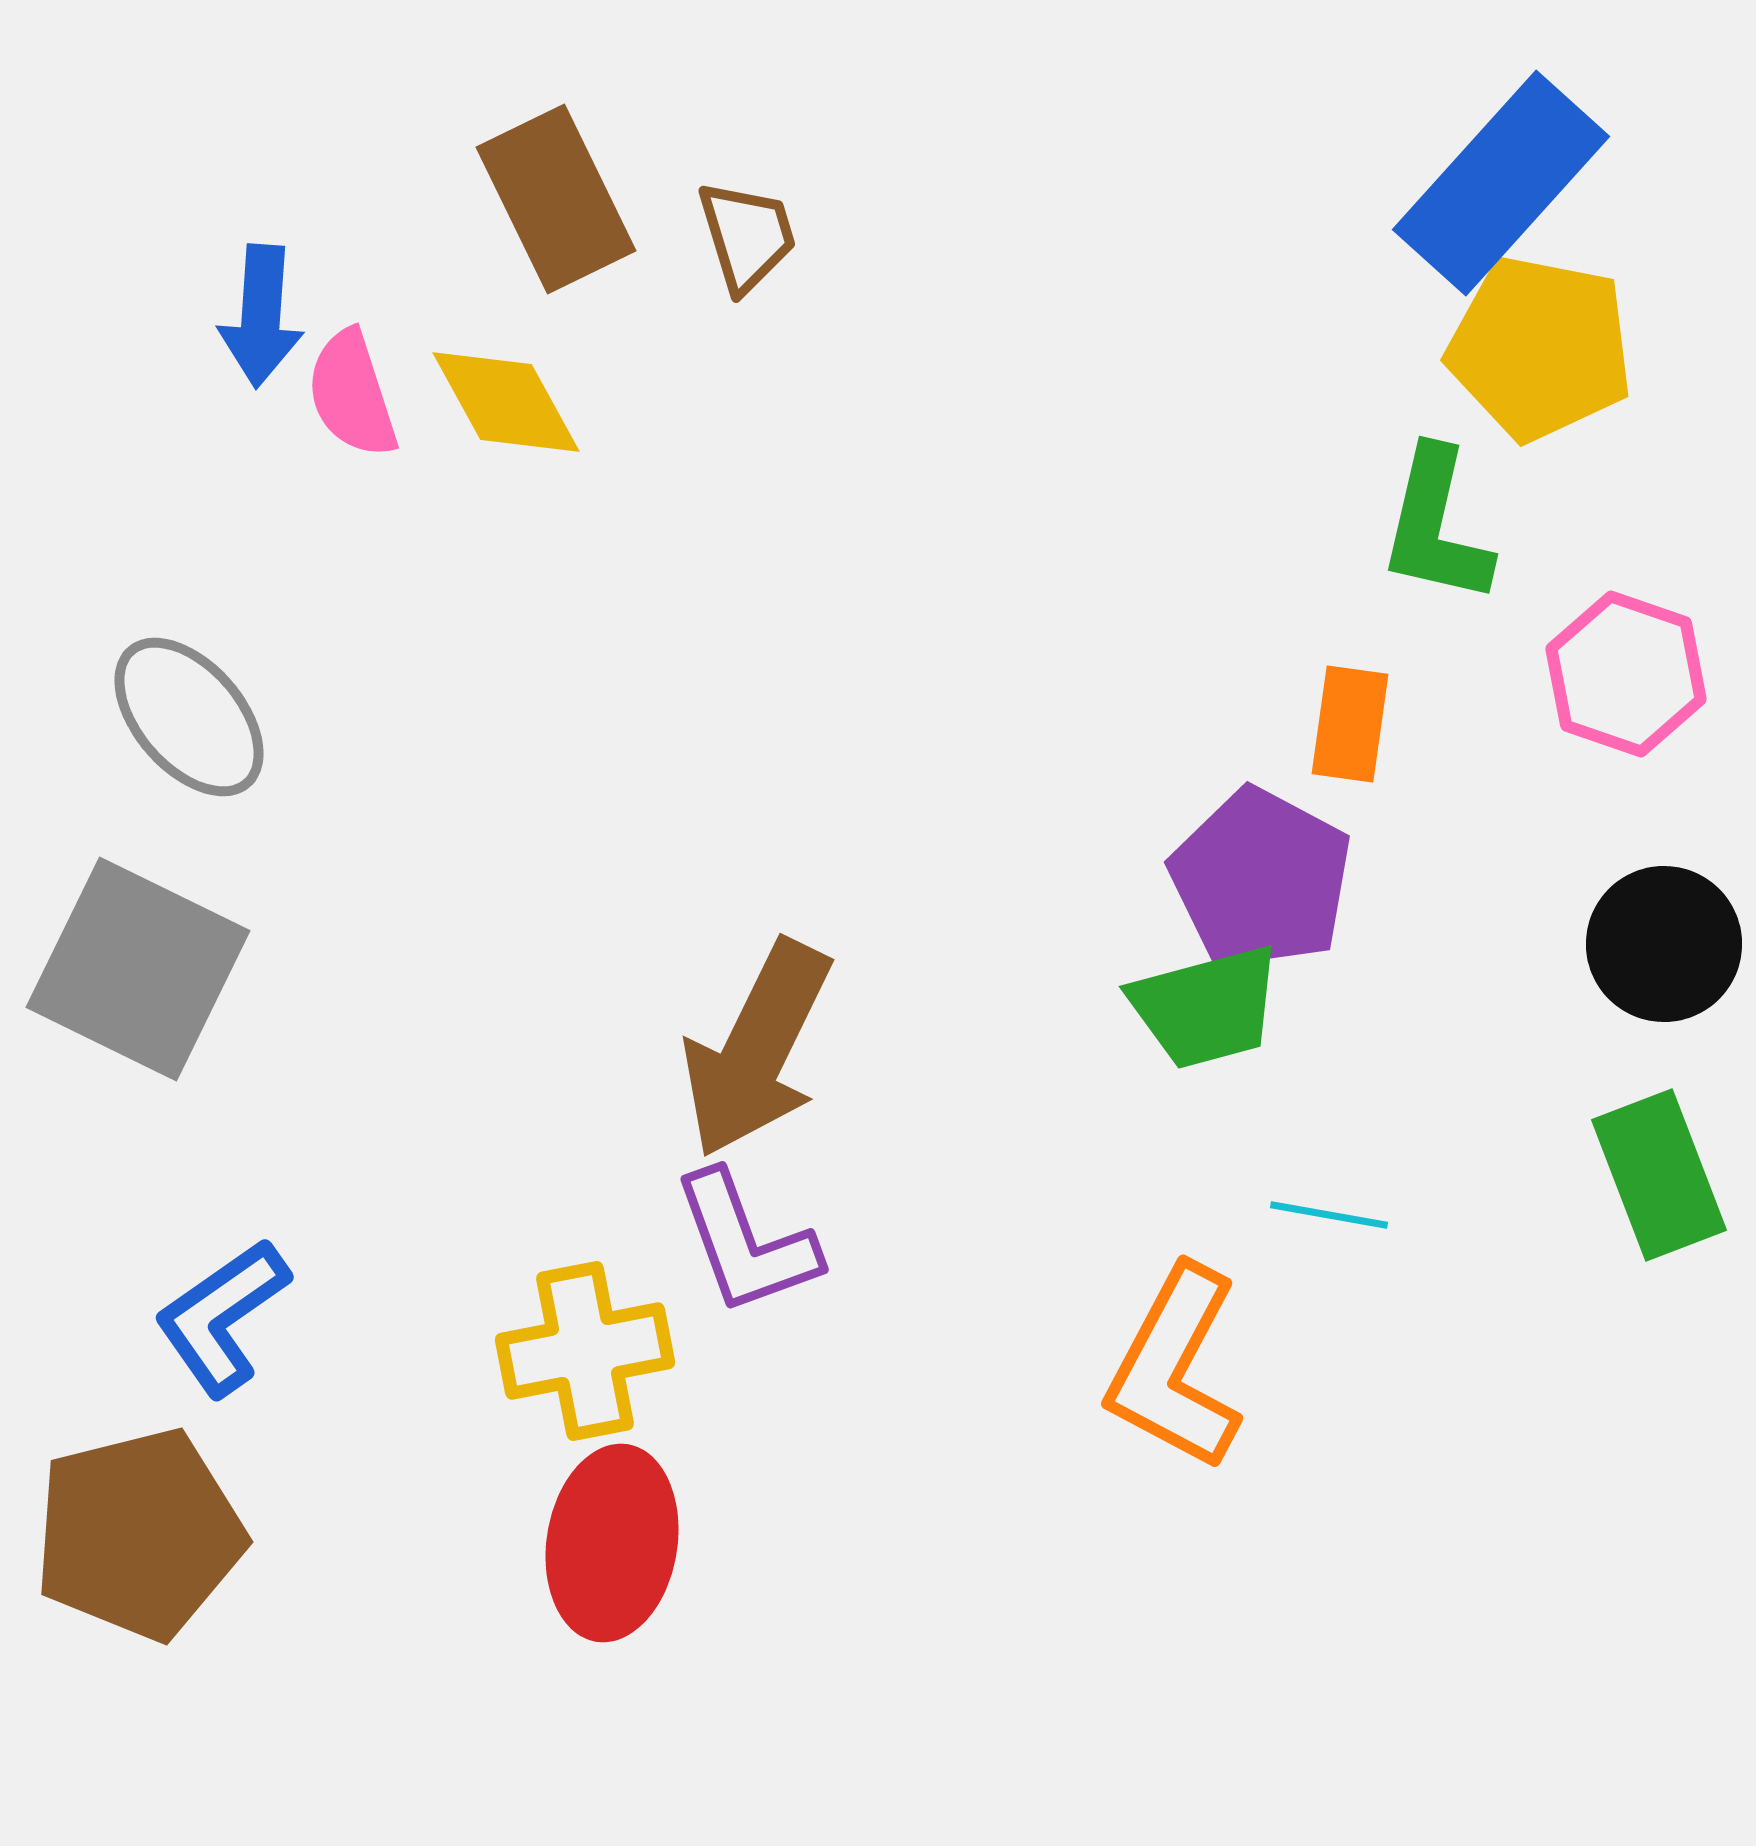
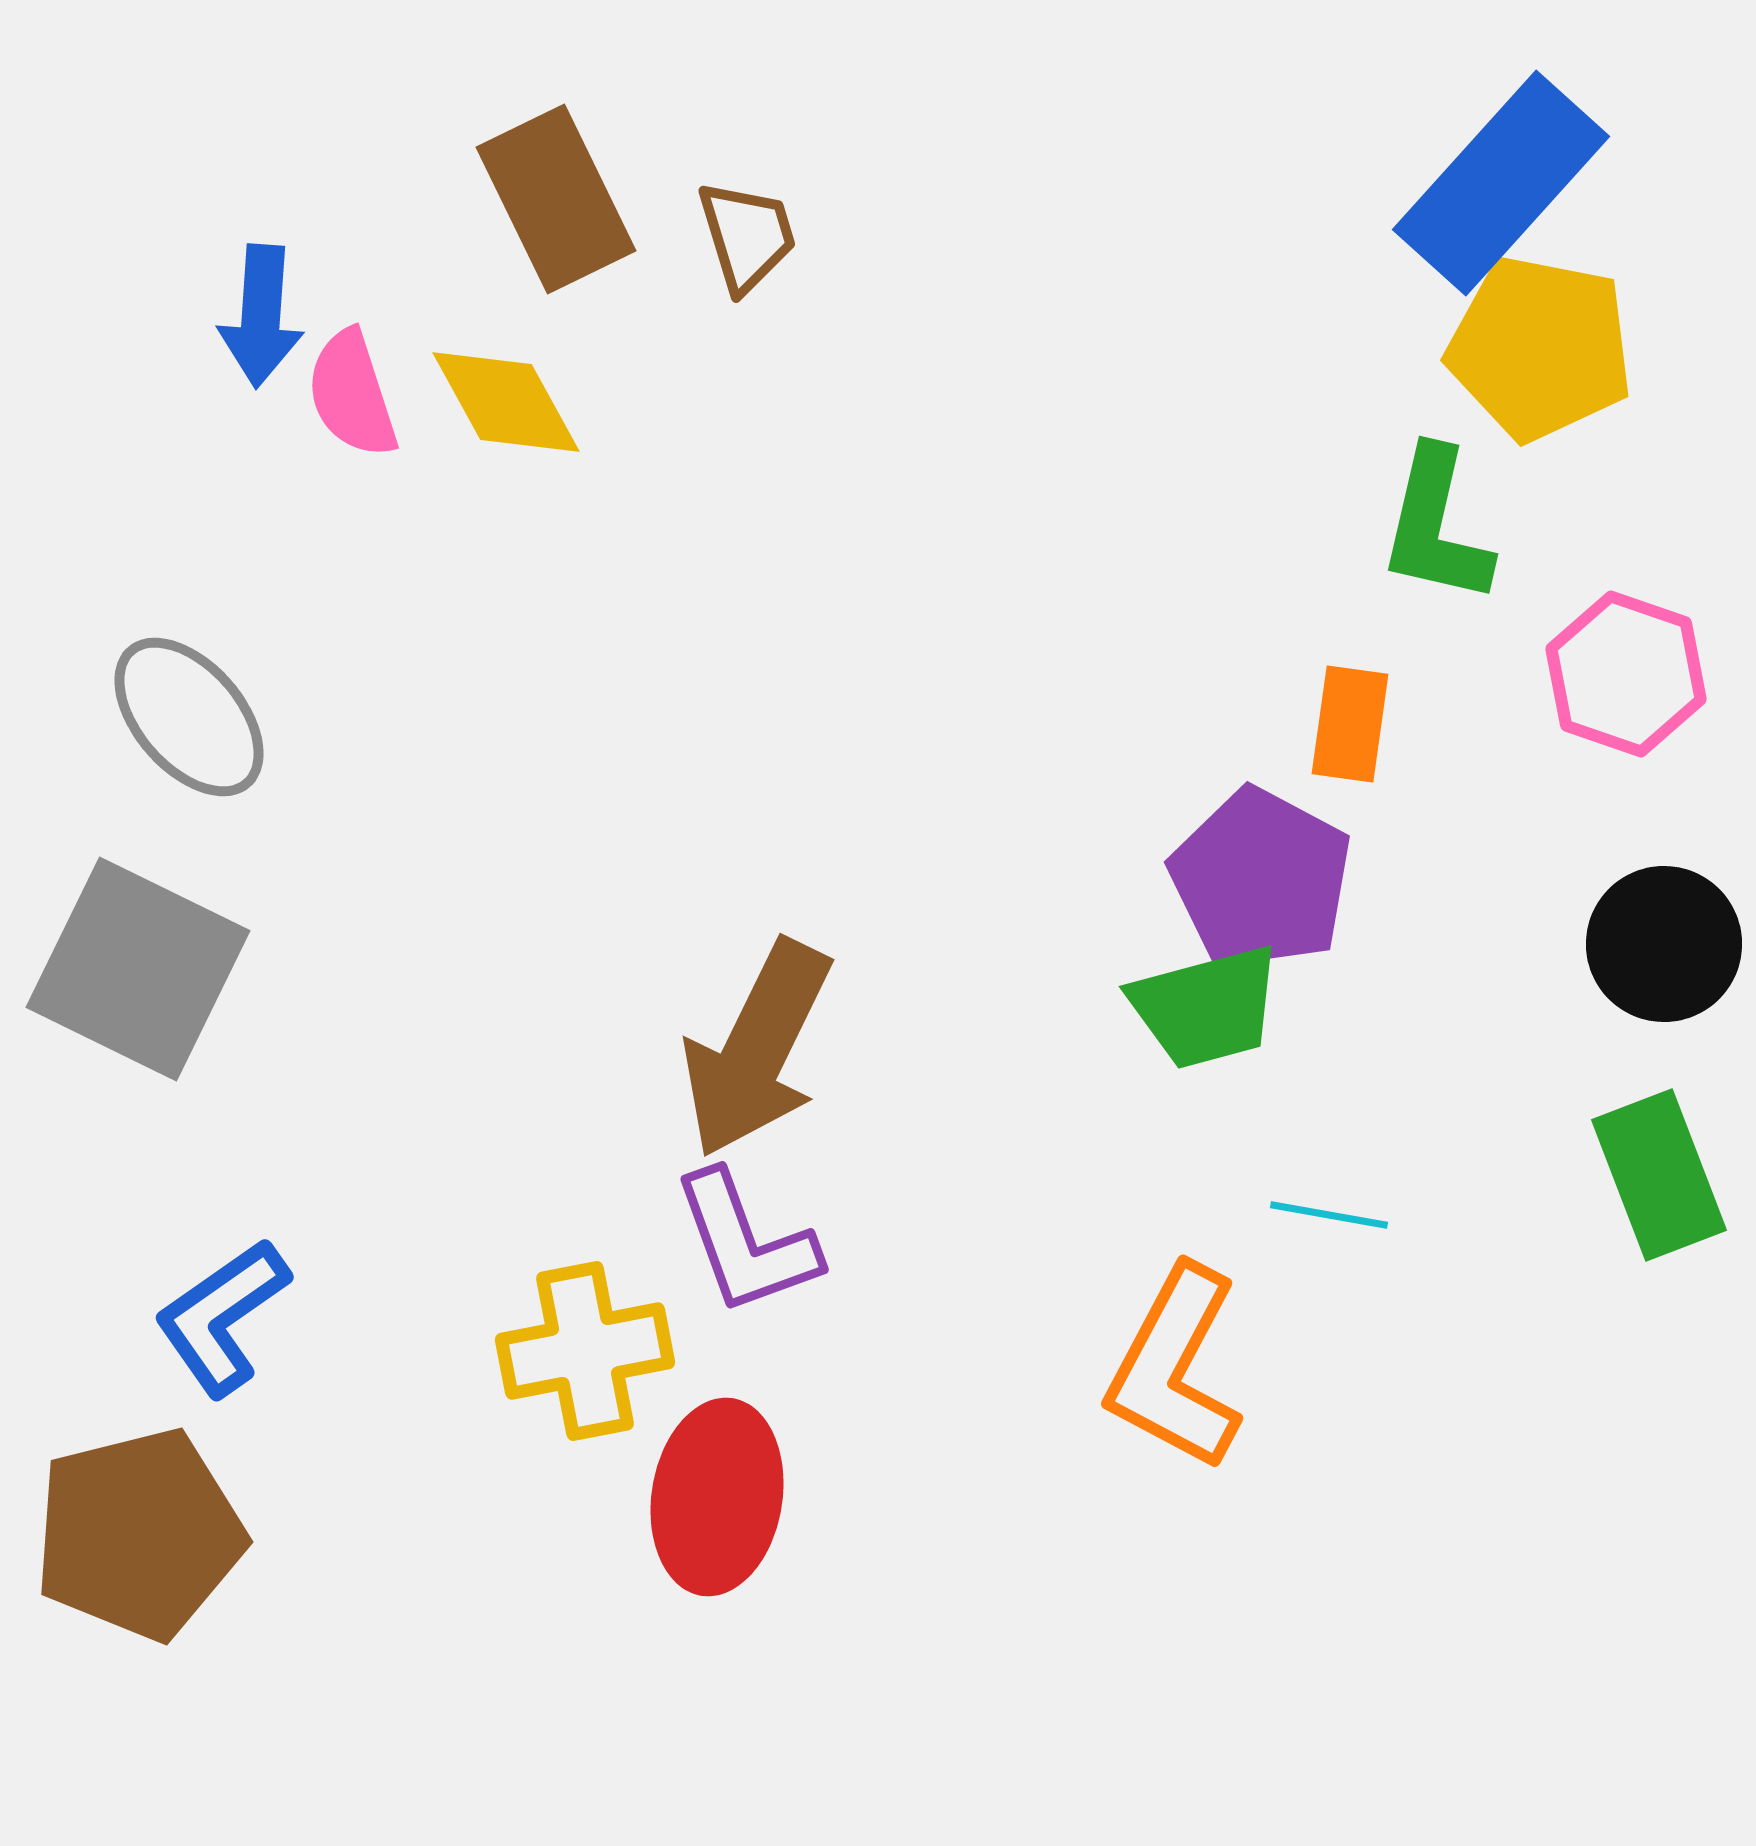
red ellipse: moved 105 px right, 46 px up
